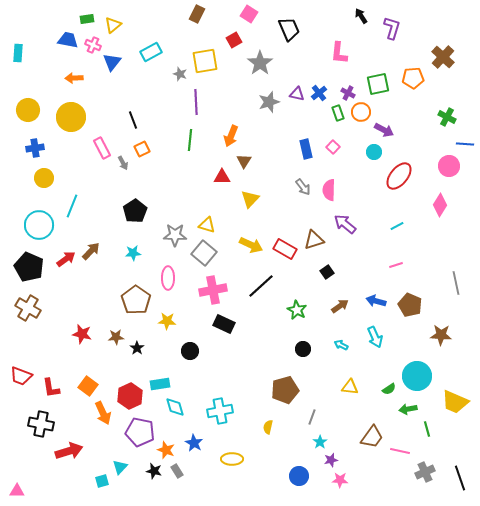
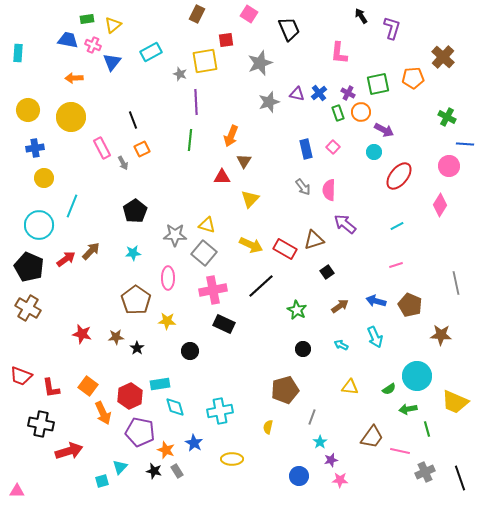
red square at (234, 40): moved 8 px left; rotated 21 degrees clockwise
gray star at (260, 63): rotated 15 degrees clockwise
